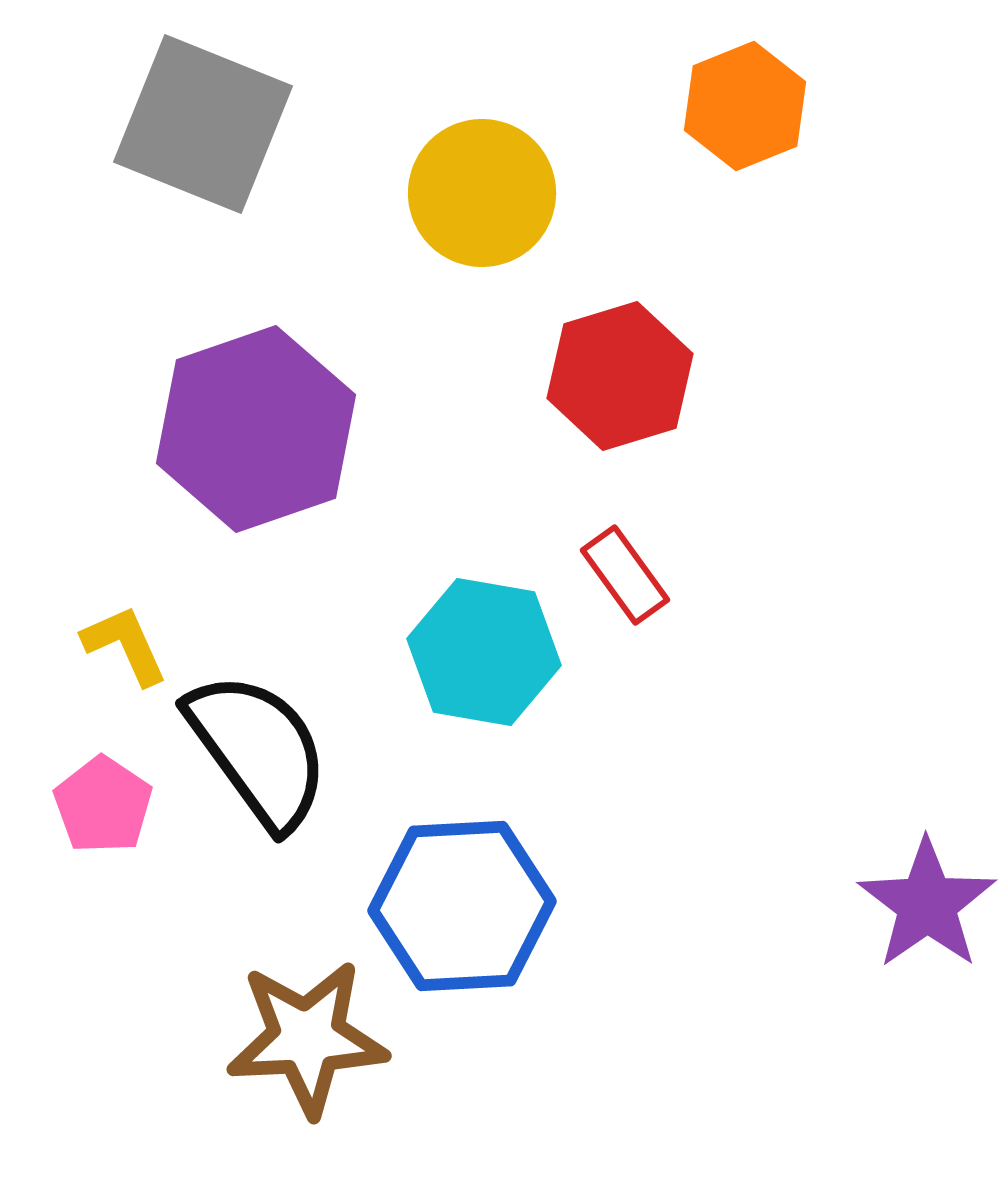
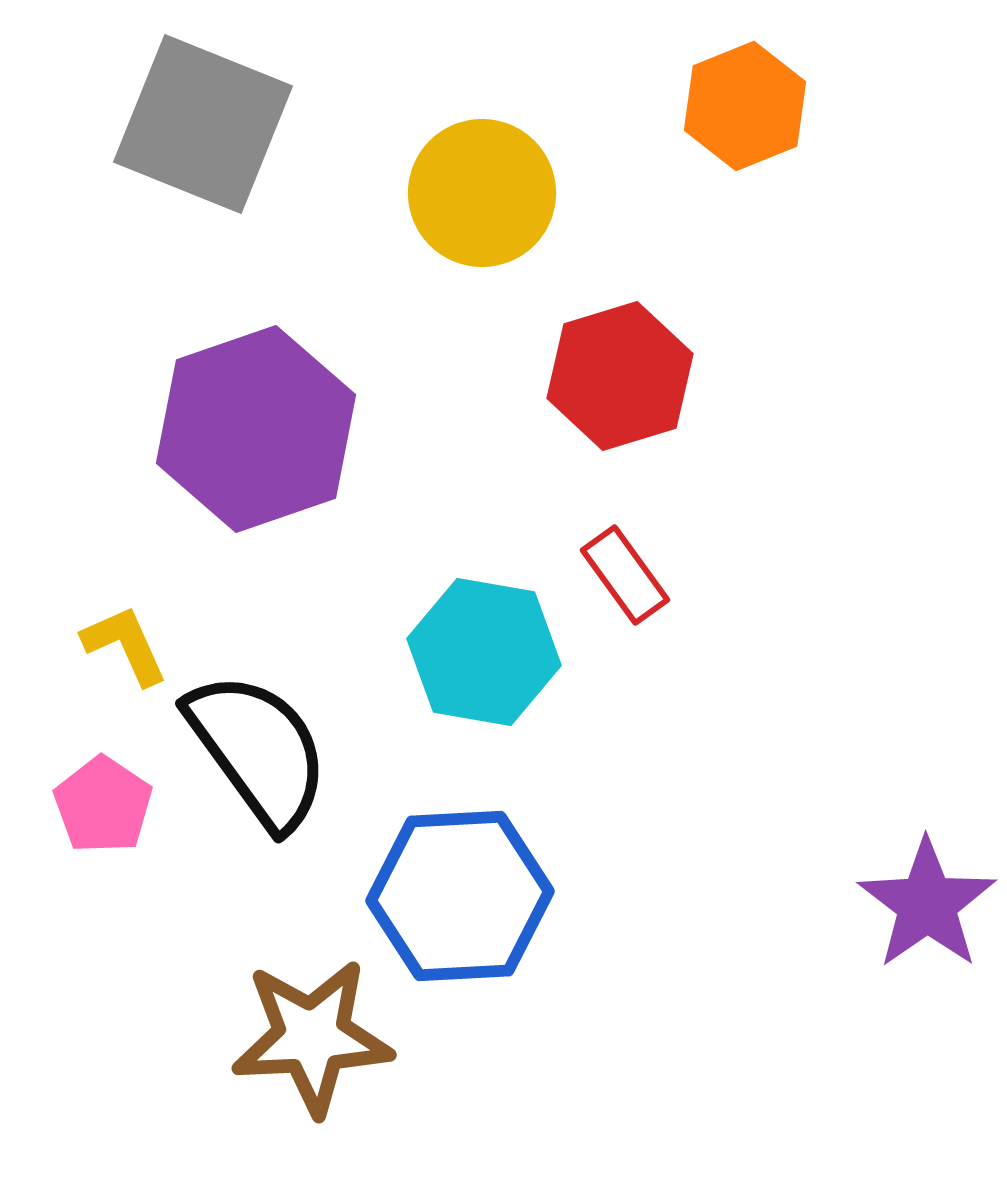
blue hexagon: moved 2 px left, 10 px up
brown star: moved 5 px right, 1 px up
